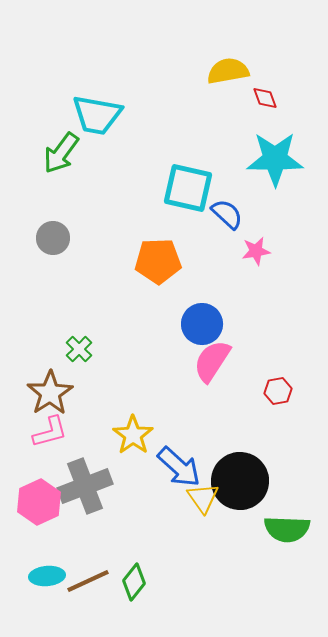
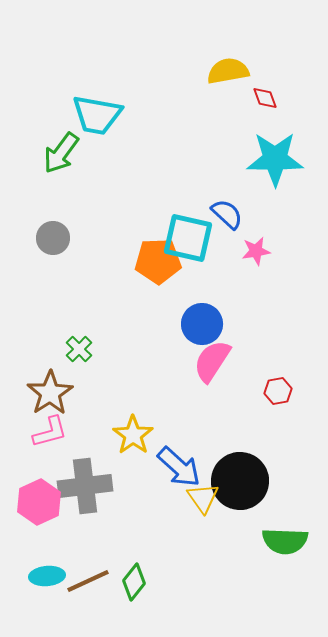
cyan square: moved 50 px down
gray cross: rotated 14 degrees clockwise
green semicircle: moved 2 px left, 12 px down
